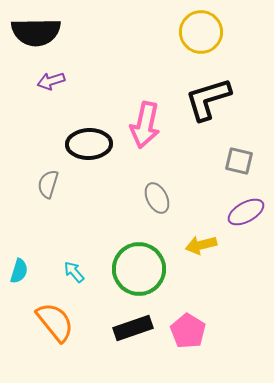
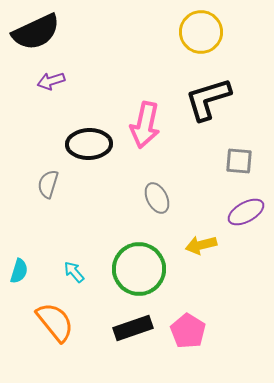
black semicircle: rotated 24 degrees counterclockwise
gray square: rotated 8 degrees counterclockwise
